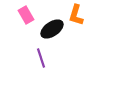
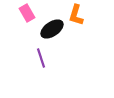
pink rectangle: moved 1 px right, 2 px up
